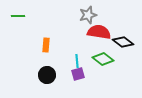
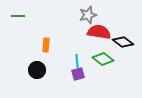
black circle: moved 10 px left, 5 px up
